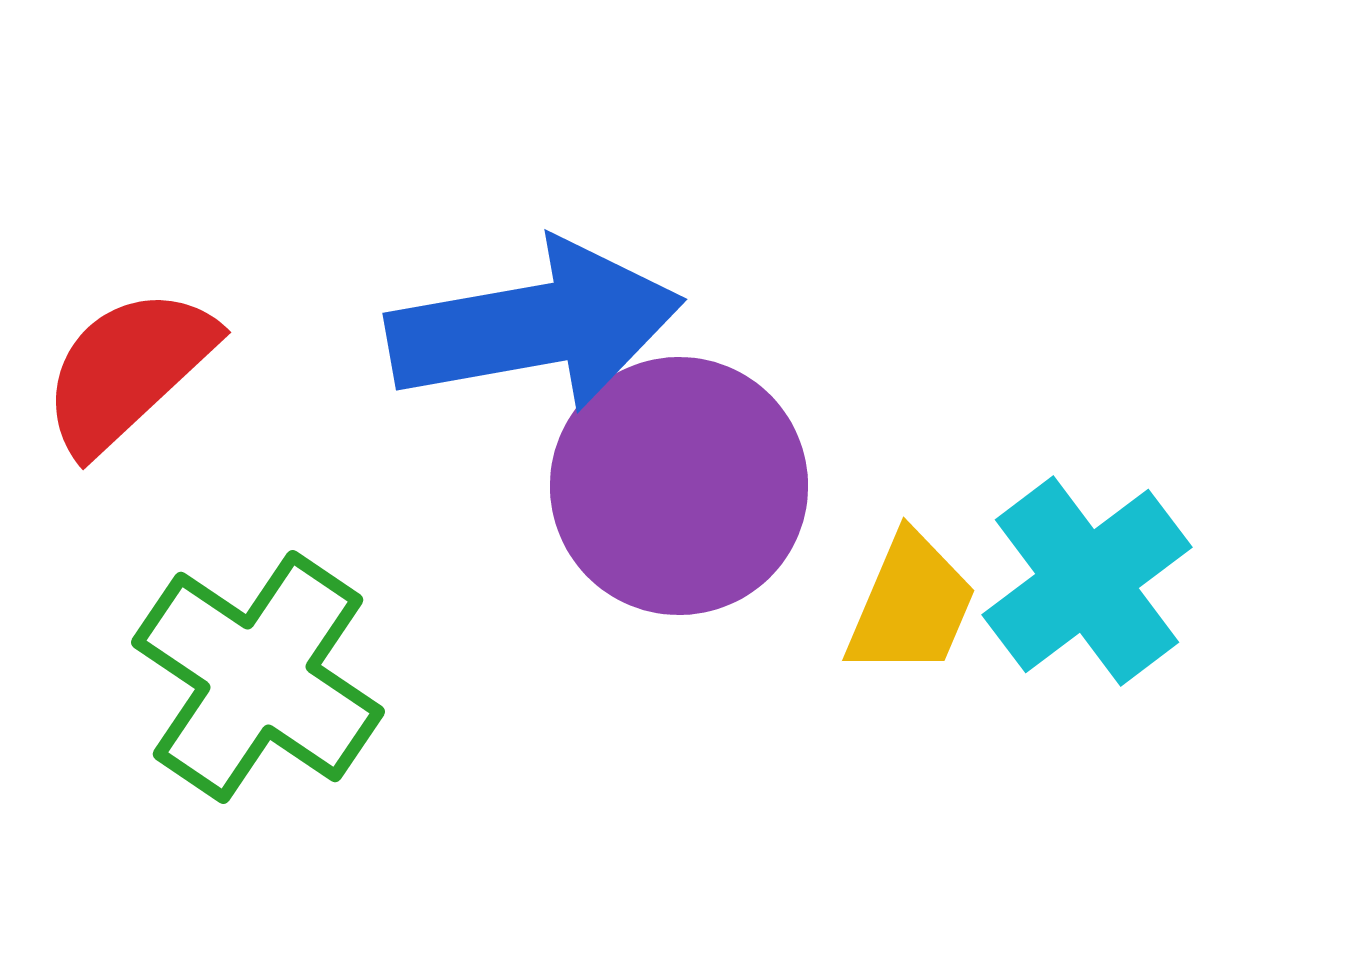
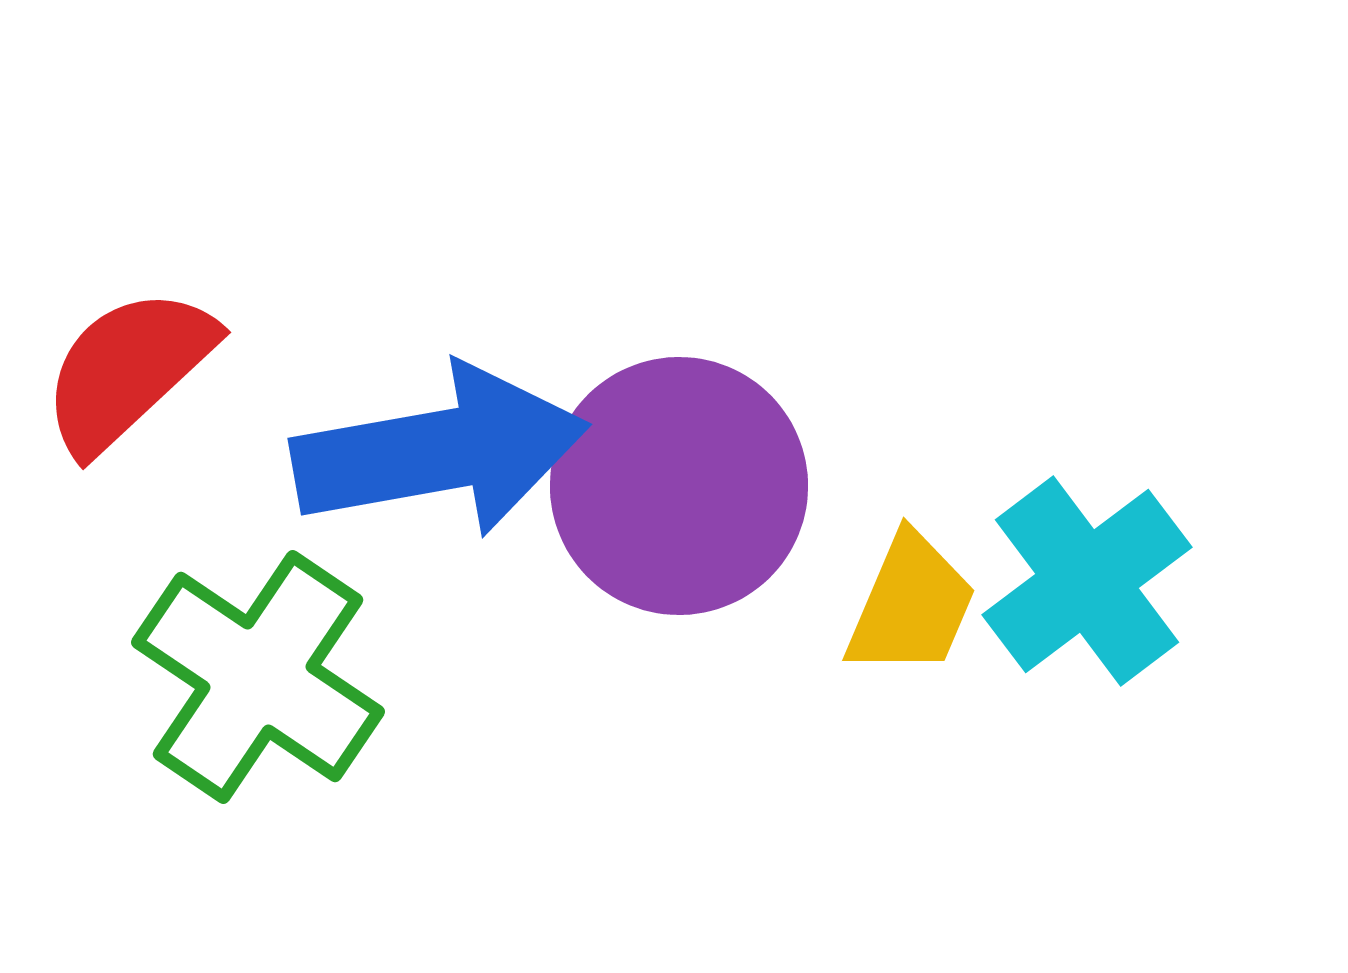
blue arrow: moved 95 px left, 125 px down
